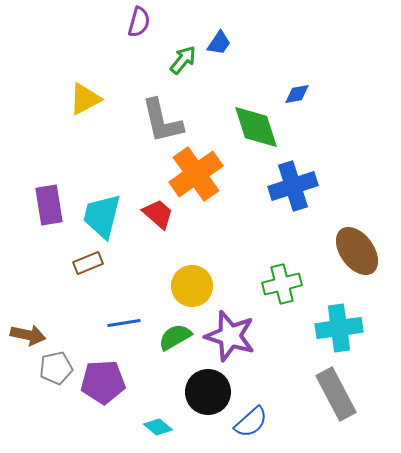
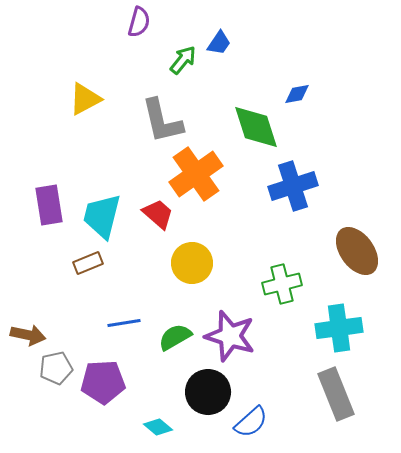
yellow circle: moved 23 px up
gray rectangle: rotated 6 degrees clockwise
